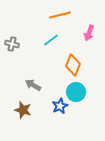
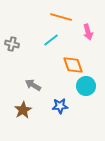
orange line: moved 1 px right, 2 px down; rotated 30 degrees clockwise
pink arrow: moved 1 px left, 1 px up; rotated 35 degrees counterclockwise
orange diamond: rotated 40 degrees counterclockwise
cyan circle: moved 10 px right, 6 px up
blue star: rotated 21 degrees clockwise
brown star: rotated 24 degrees clockwise
